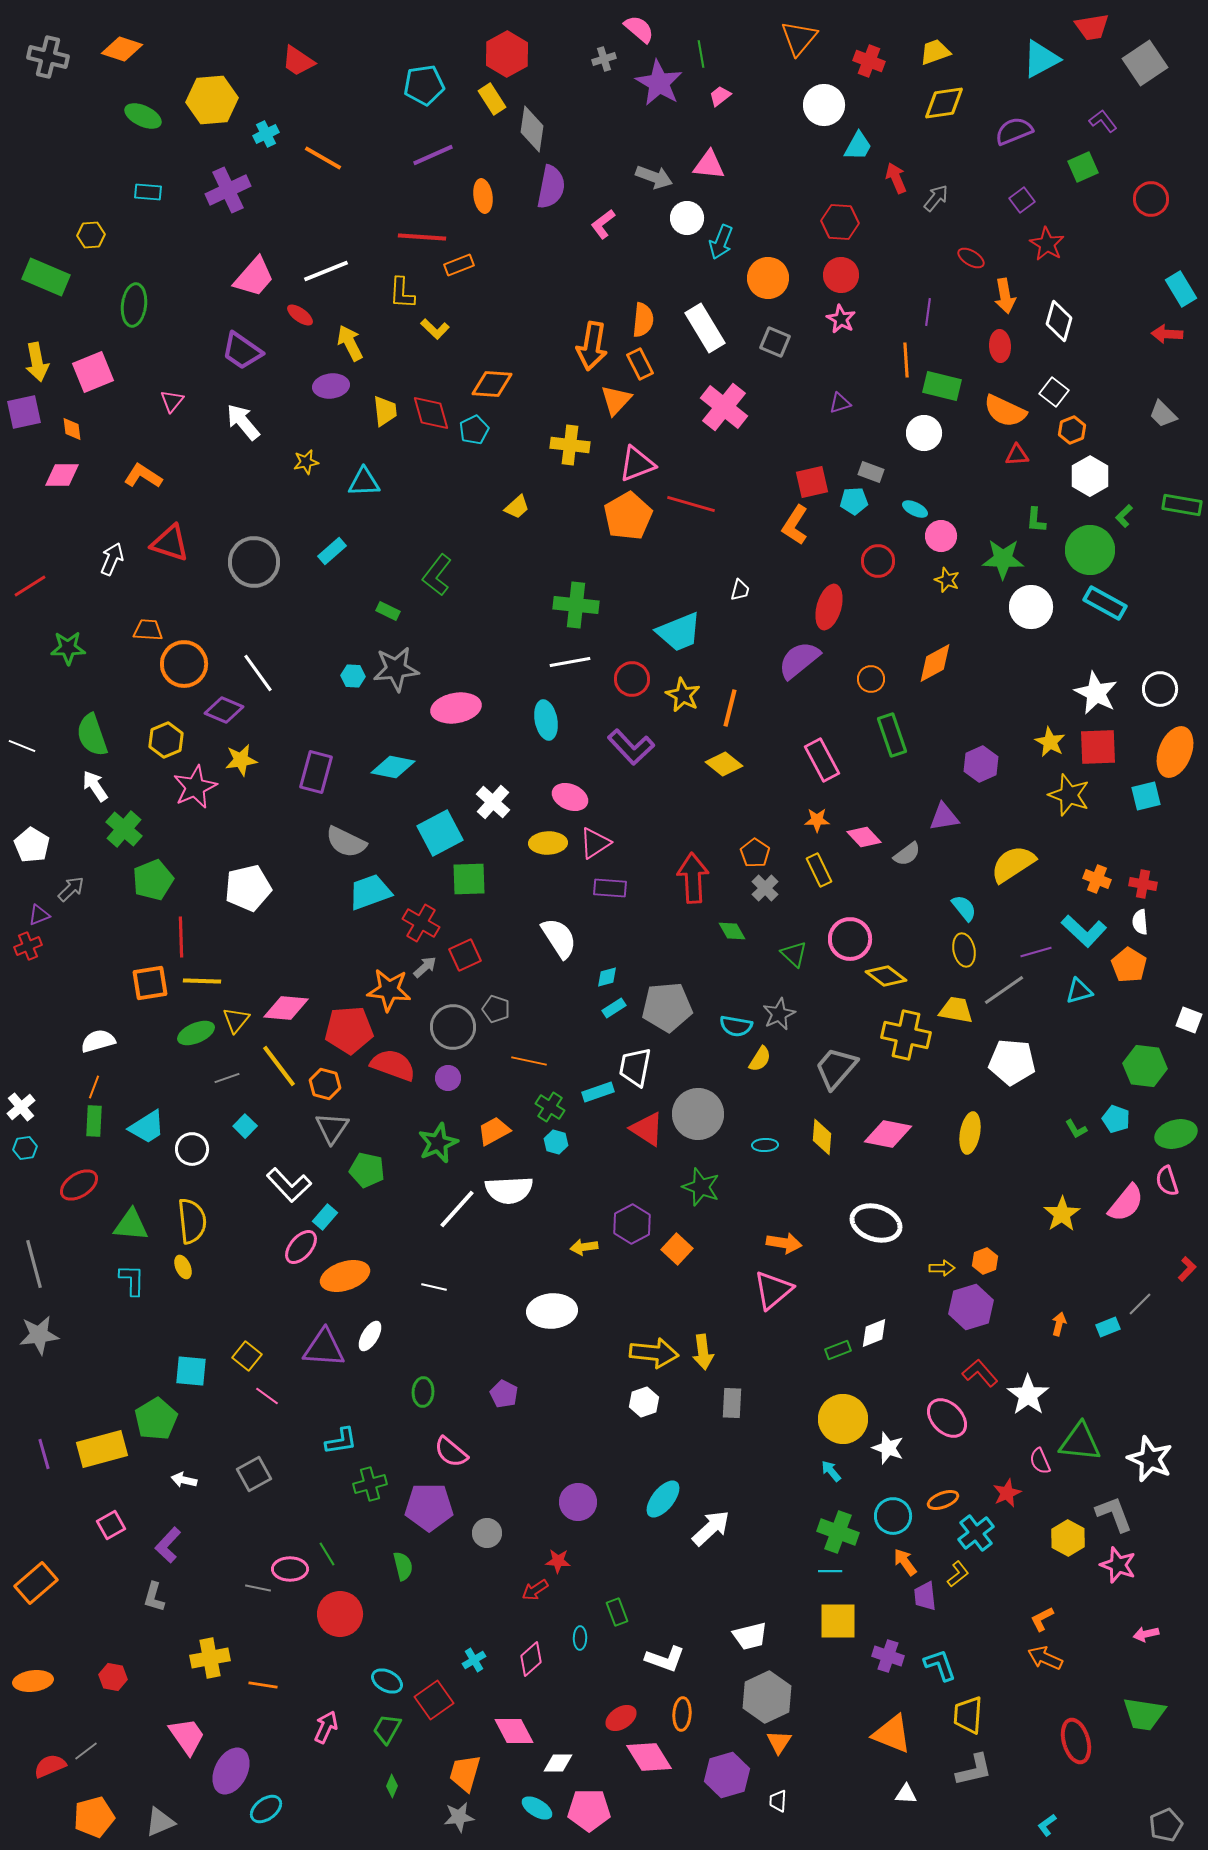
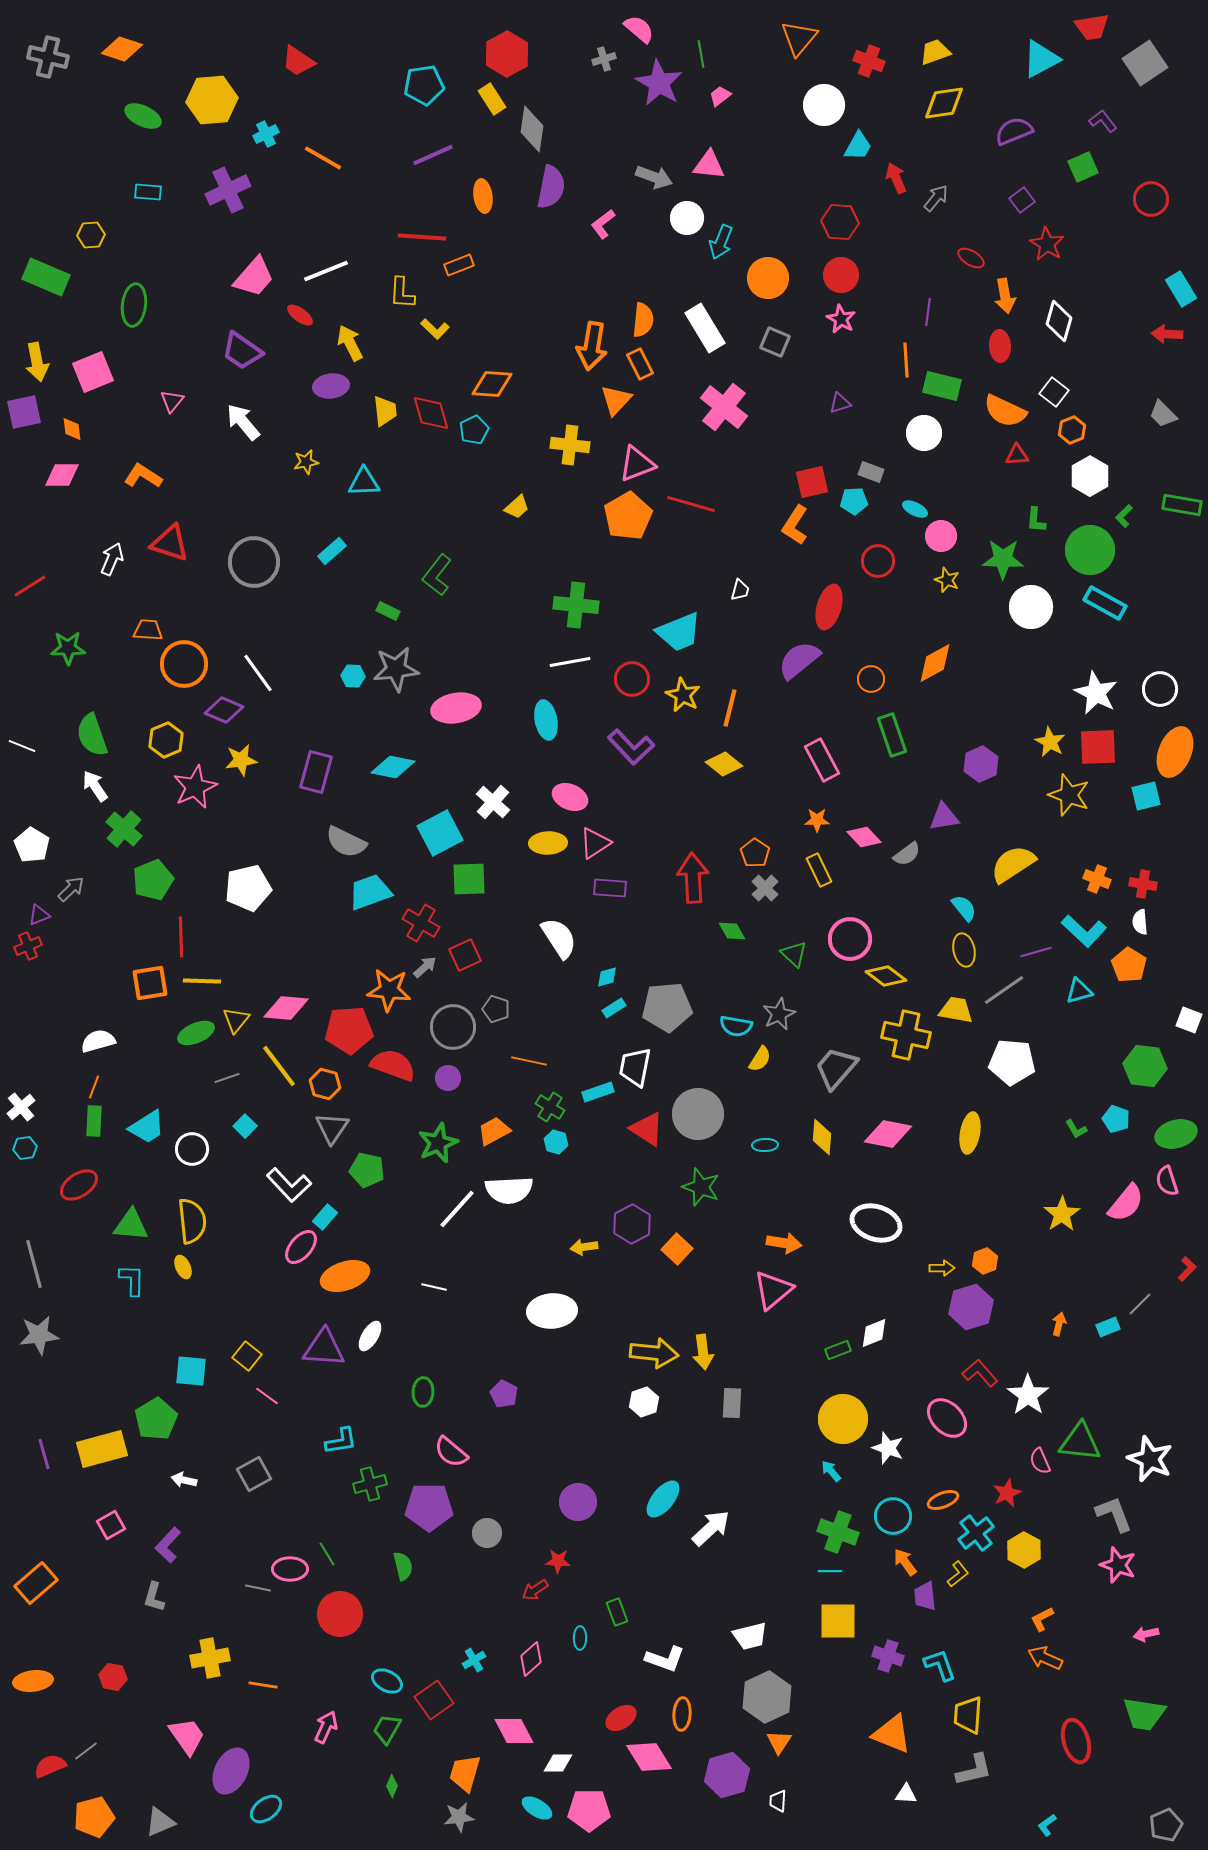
yellow hexagon at (1068, 1538): moved 44 px left, 12 px down
